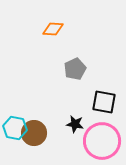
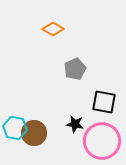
orange diamond: rotated 25 degrees clockwise
